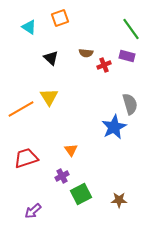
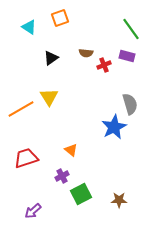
black triangle: rotated 42 degrees clockwise
orange triangle: rotated 16 degrees counterclockwise
